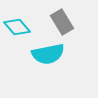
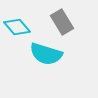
cyan semicircle: moved 2 px left; rotated 28 degrees clockwise
